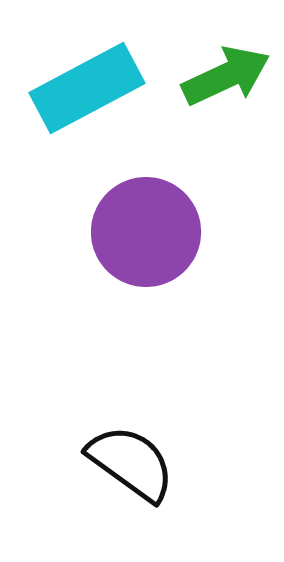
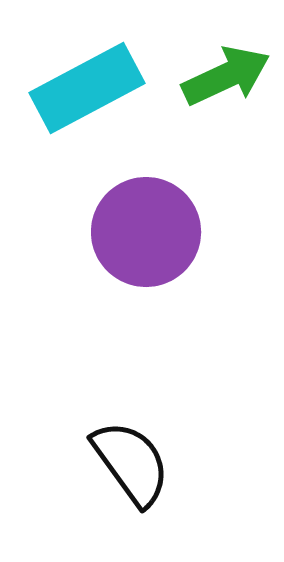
black semicircle: rotated 18 degrees clockwise
